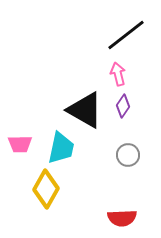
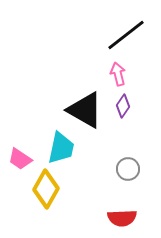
pink trapezoid: moved 15 px down; rotated 35 degrees clockwise
gray circle: moved 14 px down
